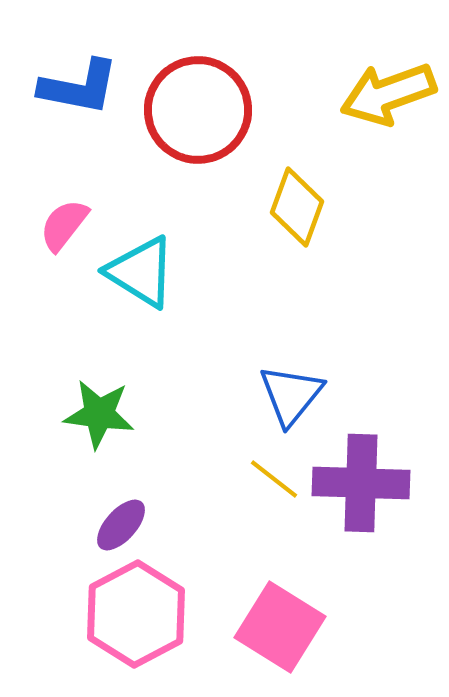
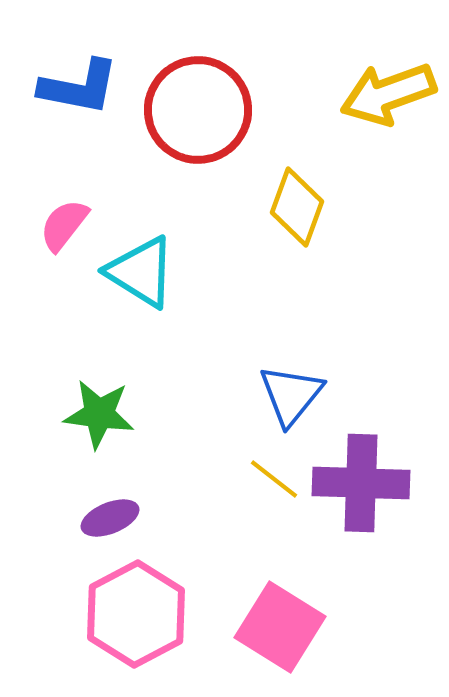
purple ellipse: moved 11 px left, 7 px up; rotated 26 degrees clockwise
